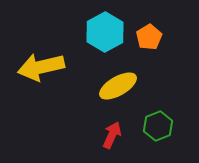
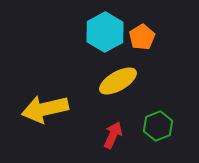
orange pentagon: moved 7 px left
yellow arrow: moved 4 px right, 42 px down
yellow ellipse: moved 5 px up
red arrow: moved 1 px right
